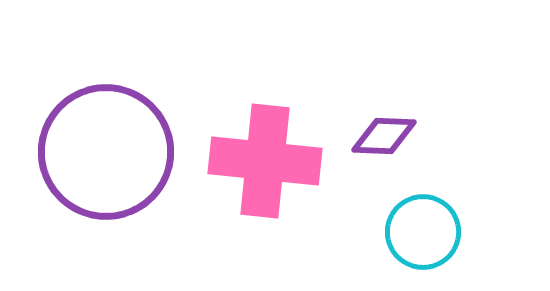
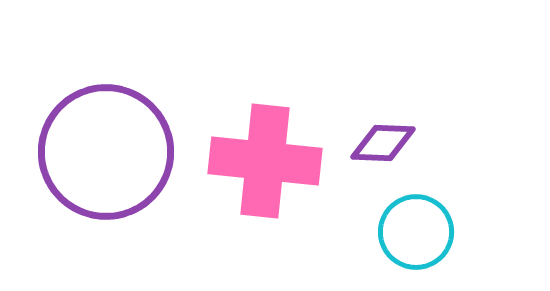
purple diamond: moved 1 px left, 7 px down
cyan circle: moved 7 px left
